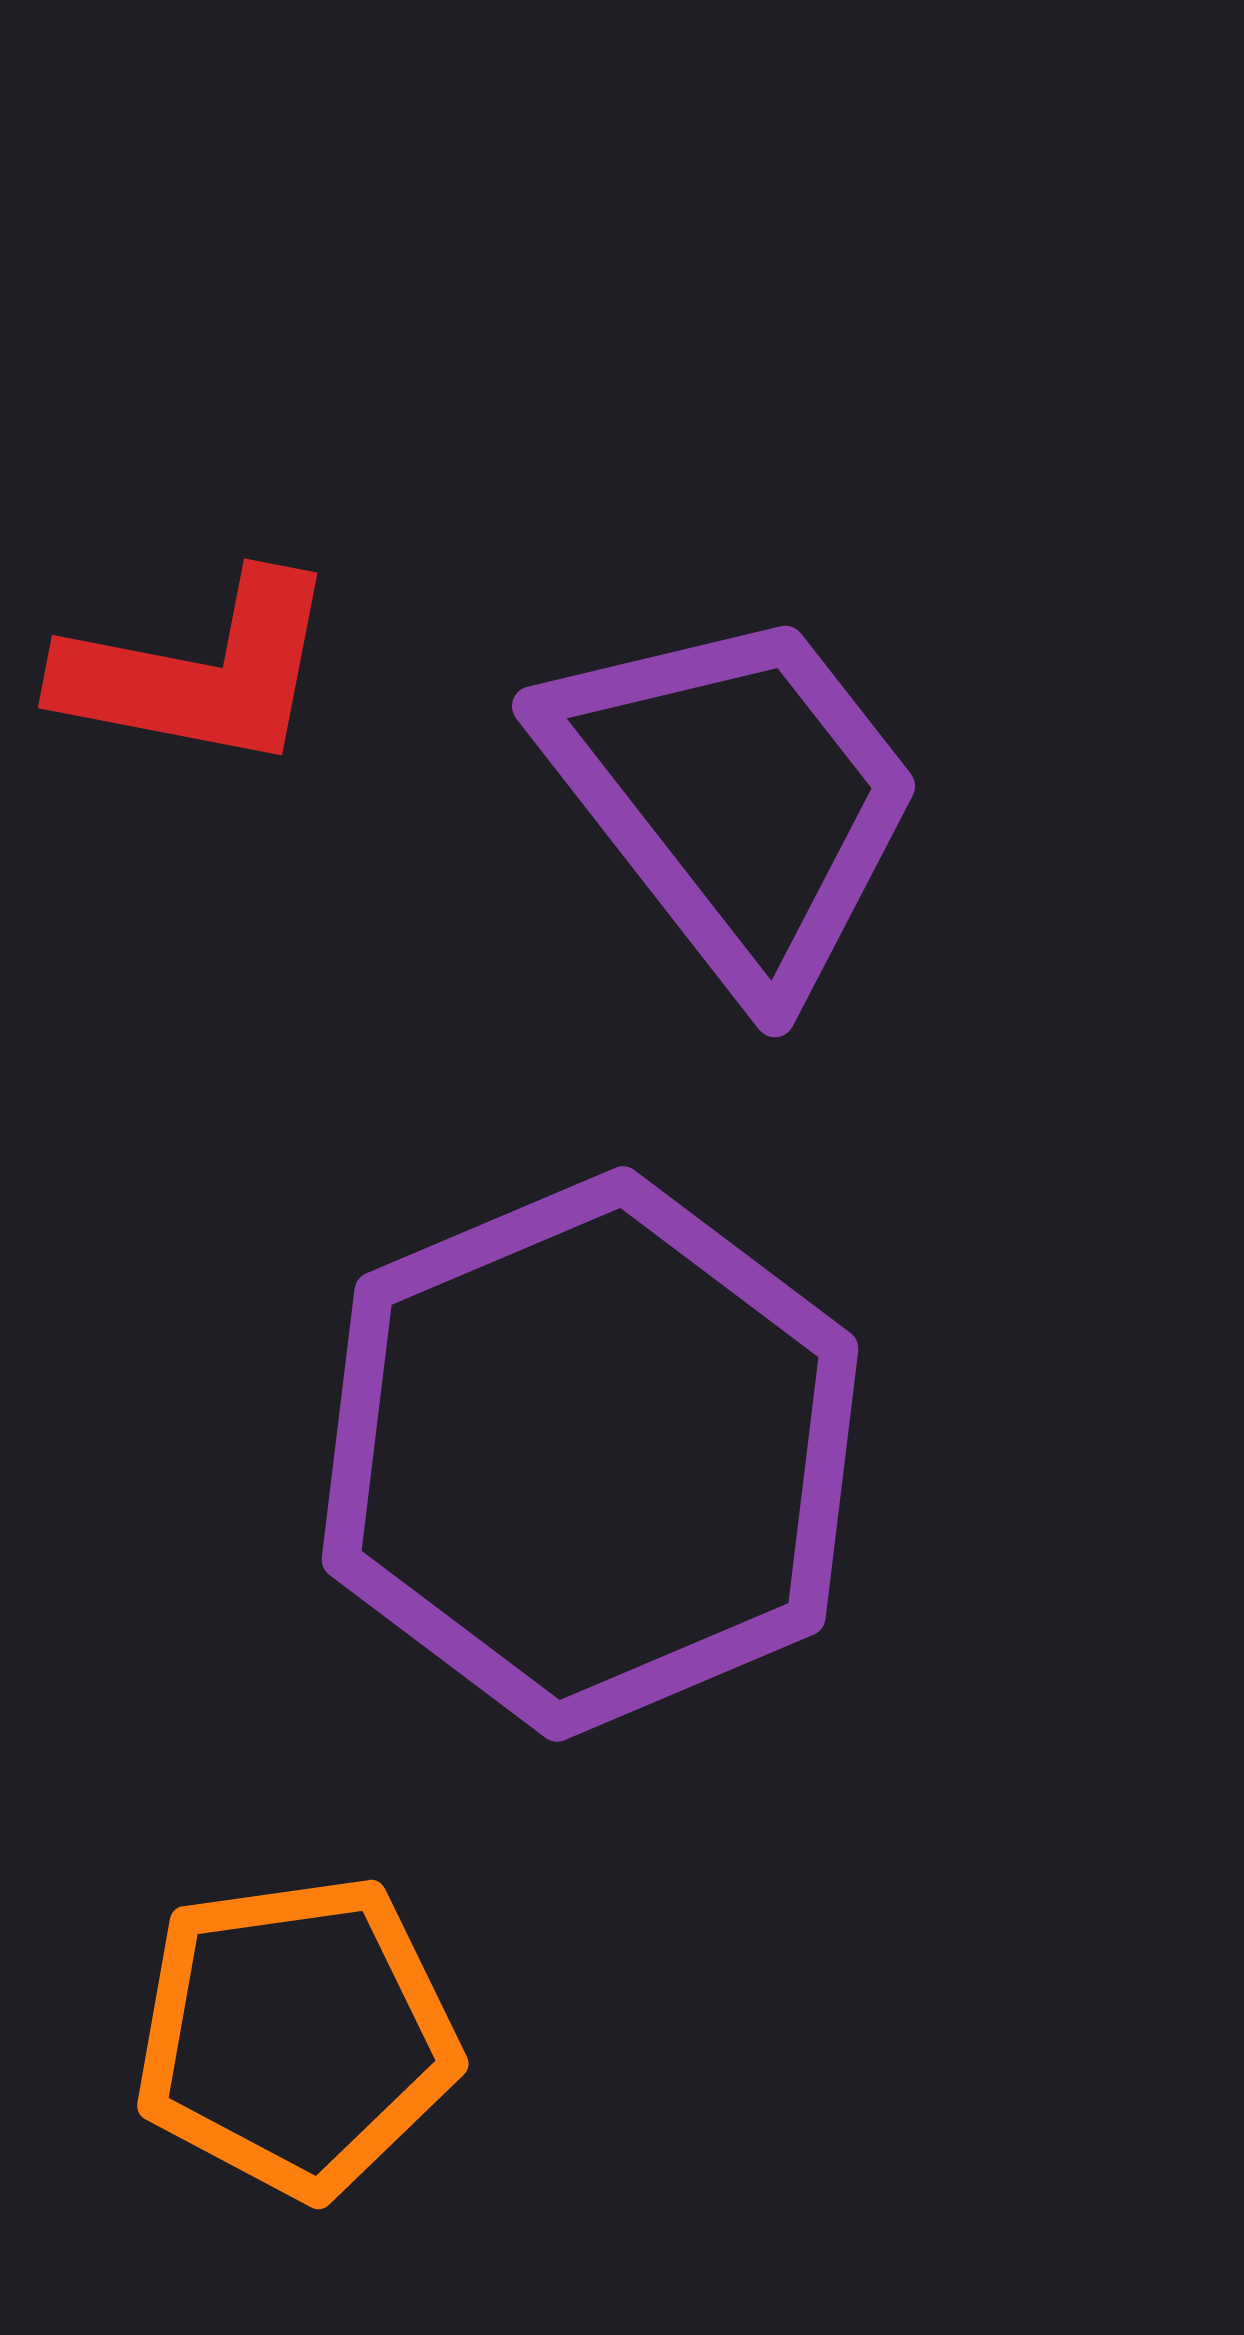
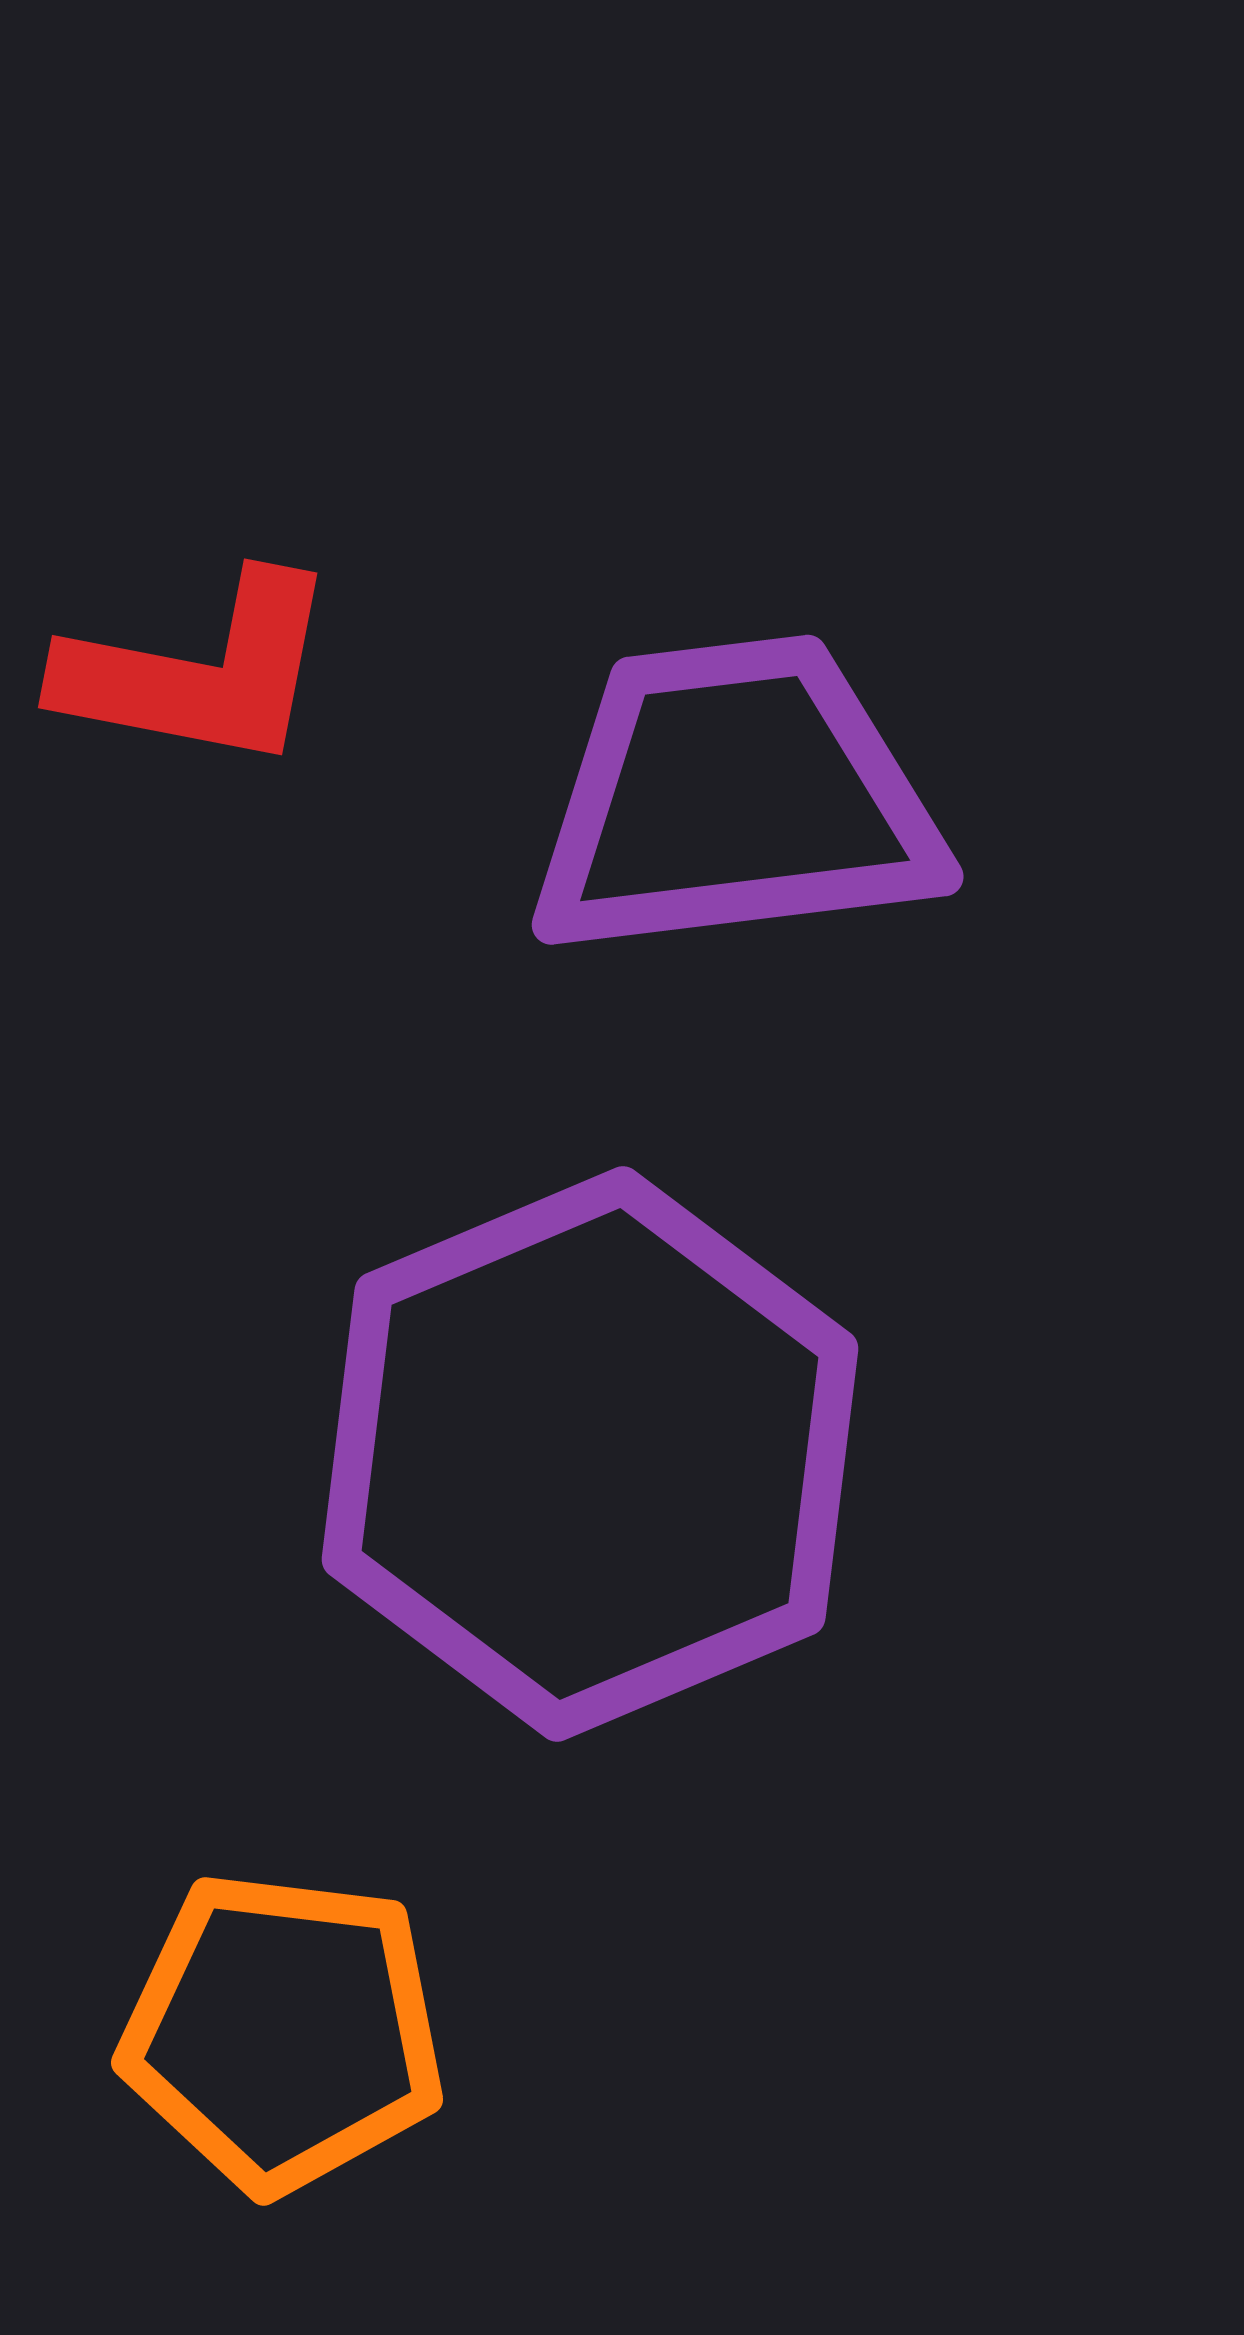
purple trapezoid: rotated 59 degrees counterclockwise
orange pentagon: moved 13 px left, 4 px up; rotated 15 degrees clockwise
